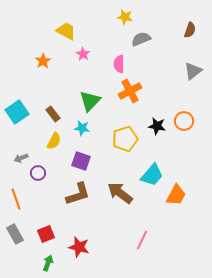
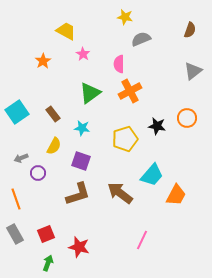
green triangle: moved 8 px up; rotated 10 degrees clockwise
orange circle: moved 3 px right, 3 px up
yellow semicircle: moved 5 px down
